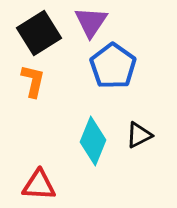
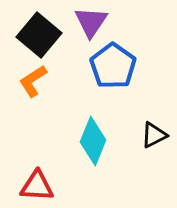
black square: moved 2 px down; rotated 18 degrees counterclockwise
orange L-shape: rotated 136 degrees counterclockwise
black triangle: moved 15 px right
red triangle: moved 2 px left, 1 px down
